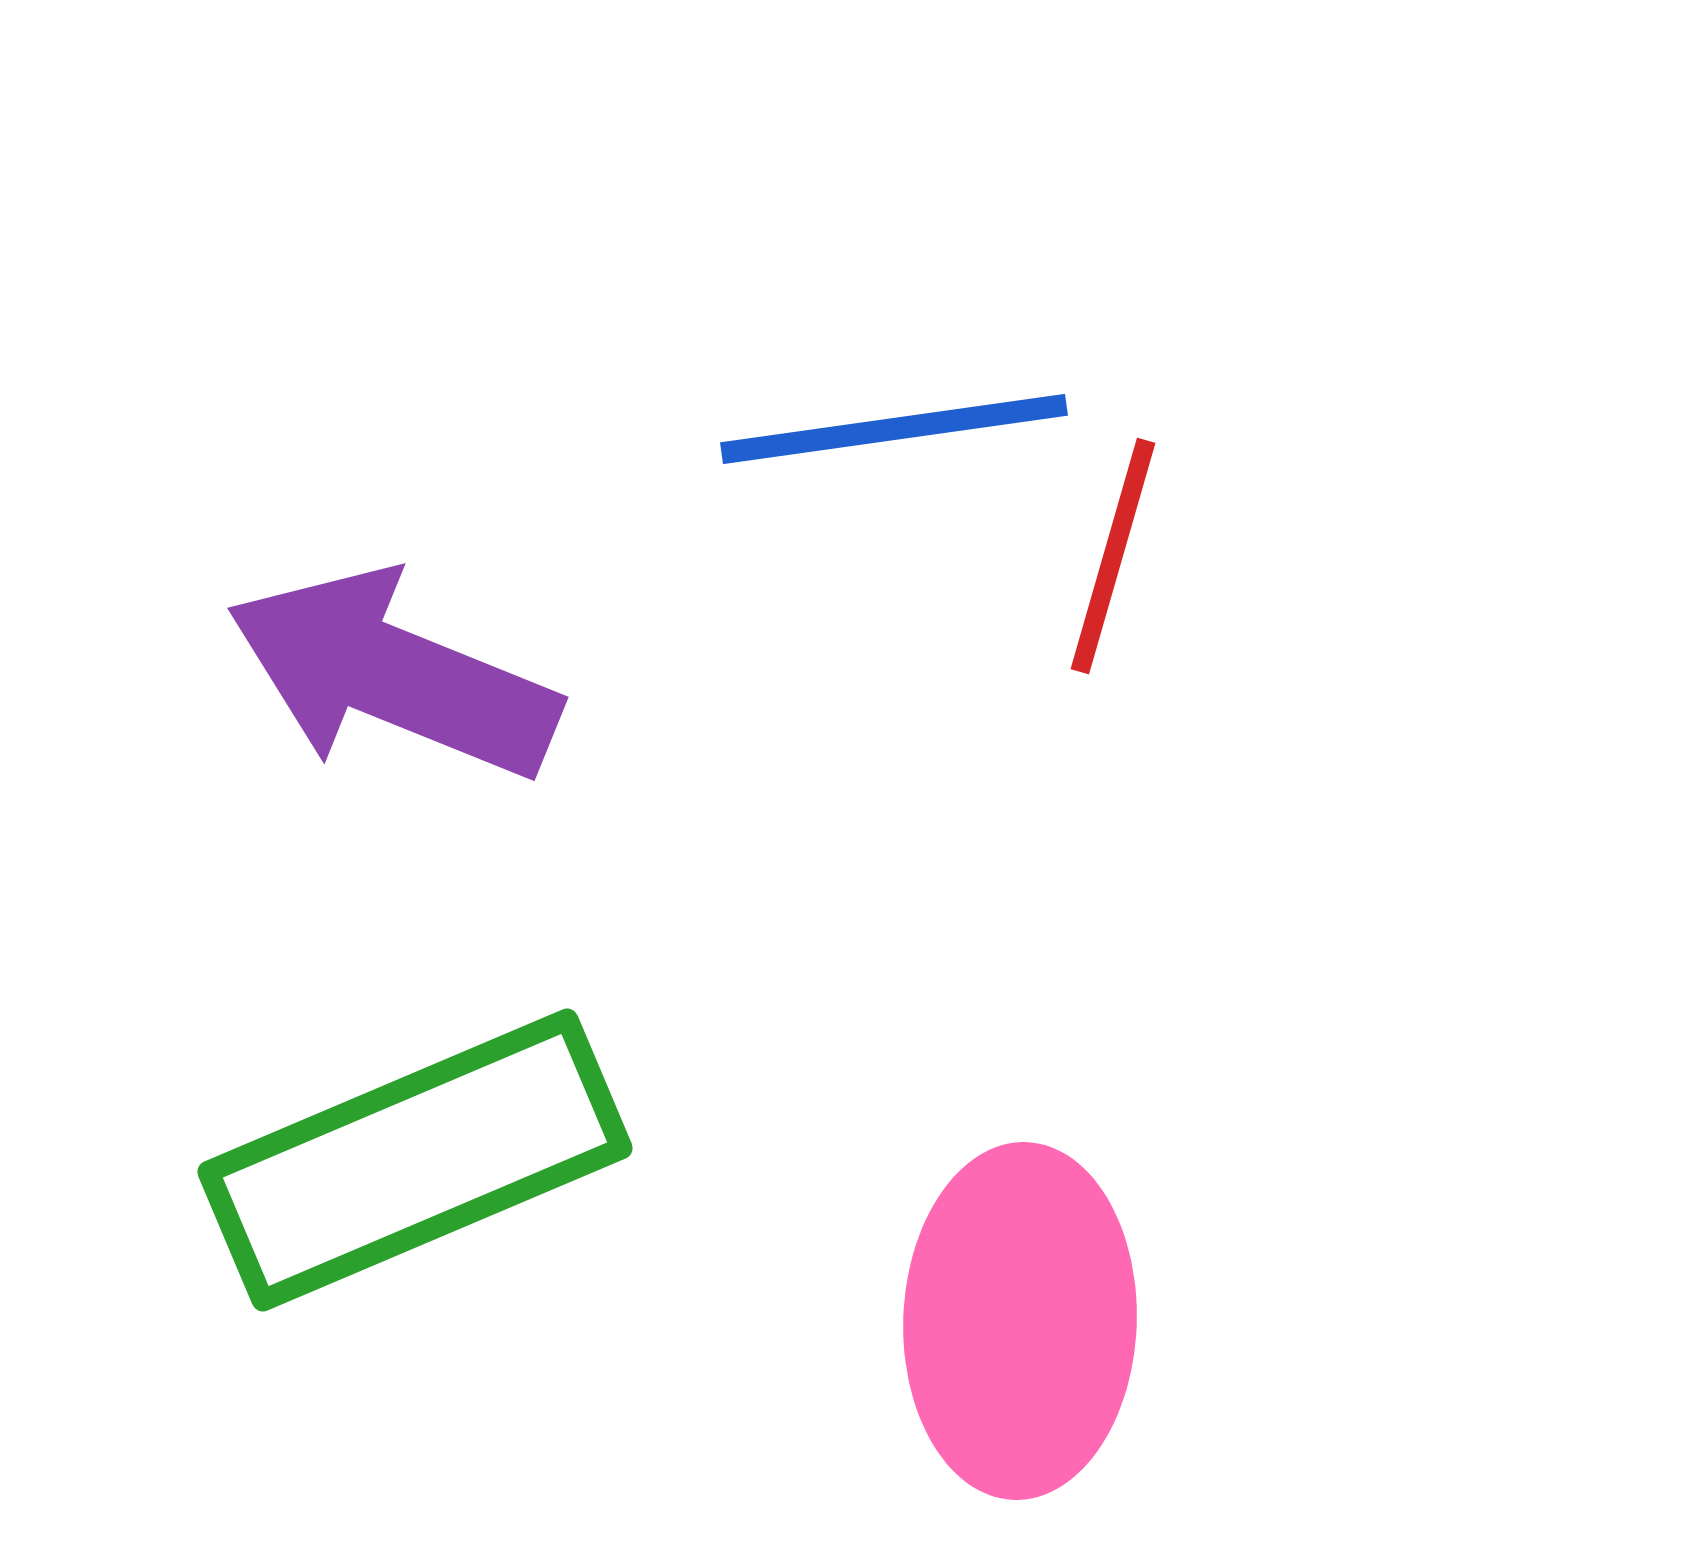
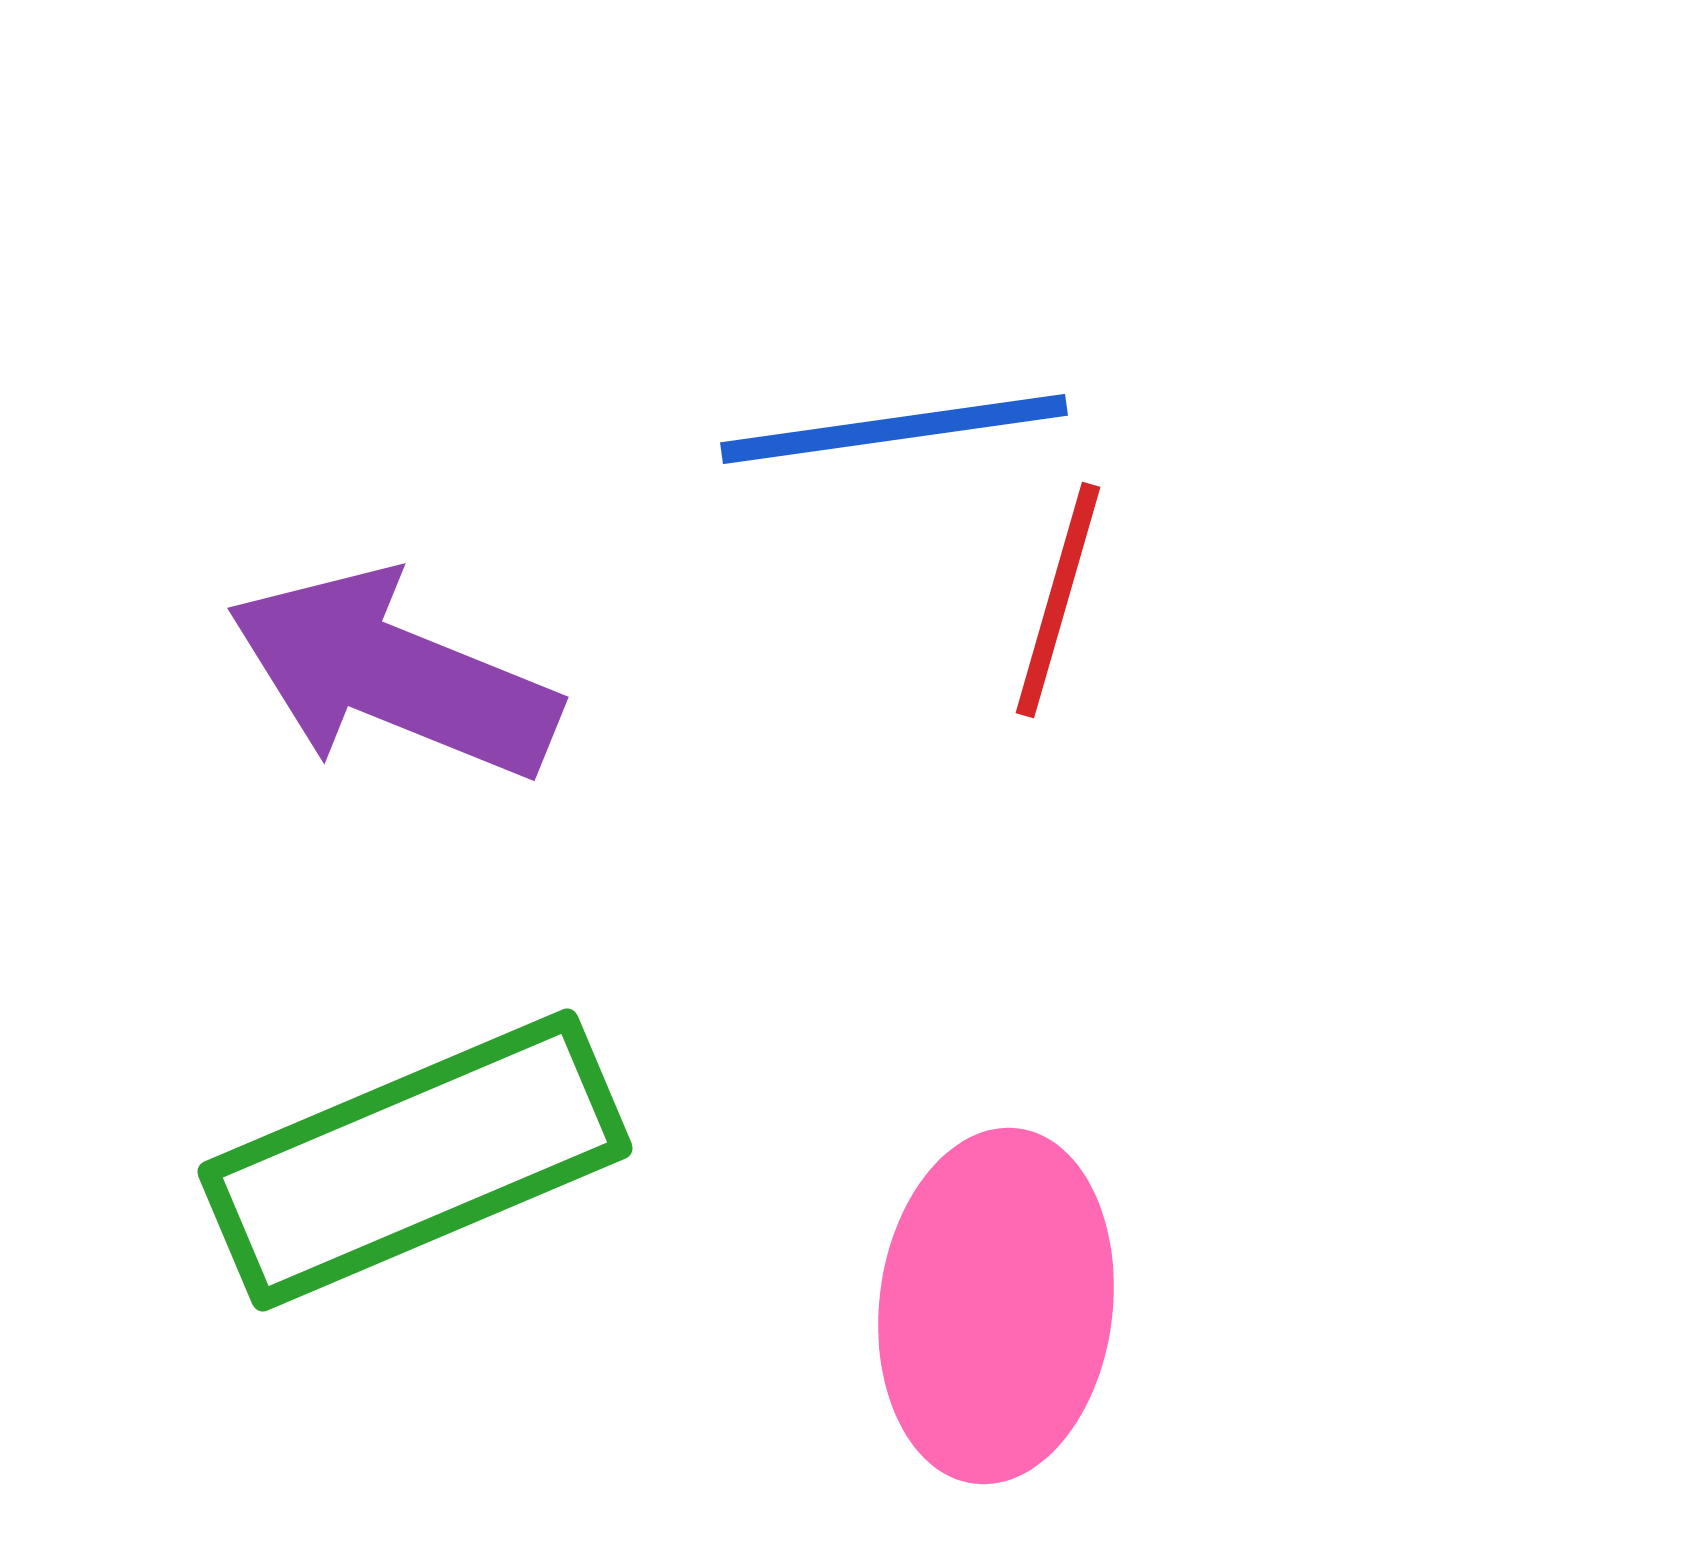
red line: moved 55 px left, 44 px down
pink ellipse: moved 24 px left, 15 px up; rotated 5 degrees clockwise
